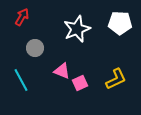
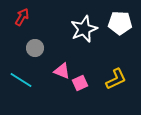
white star: moved 7 px right
cyan line: rotated 30 degrees counterclockwise
